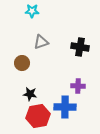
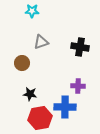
red hexagon: moved 2 px right, 2 px down
